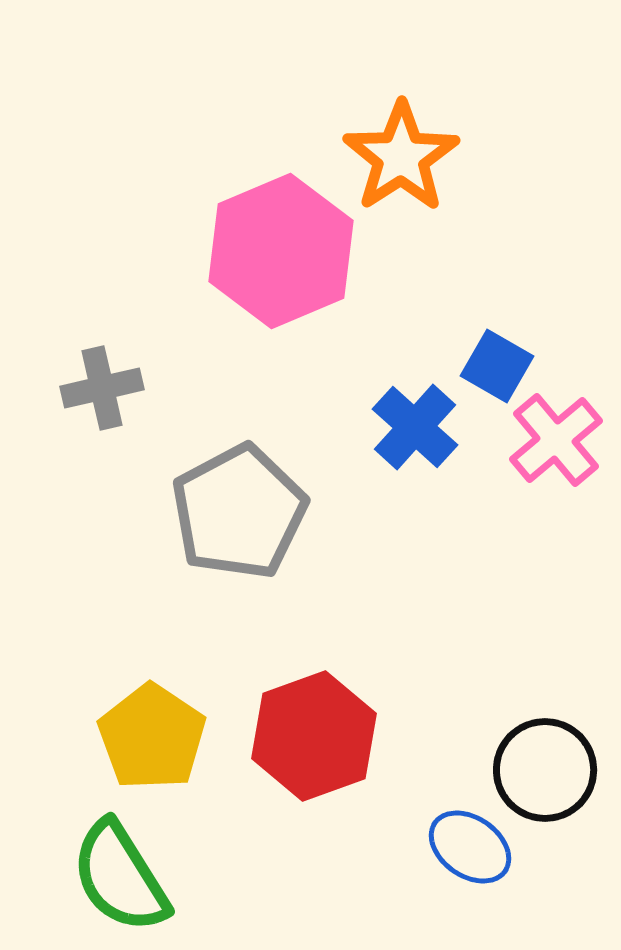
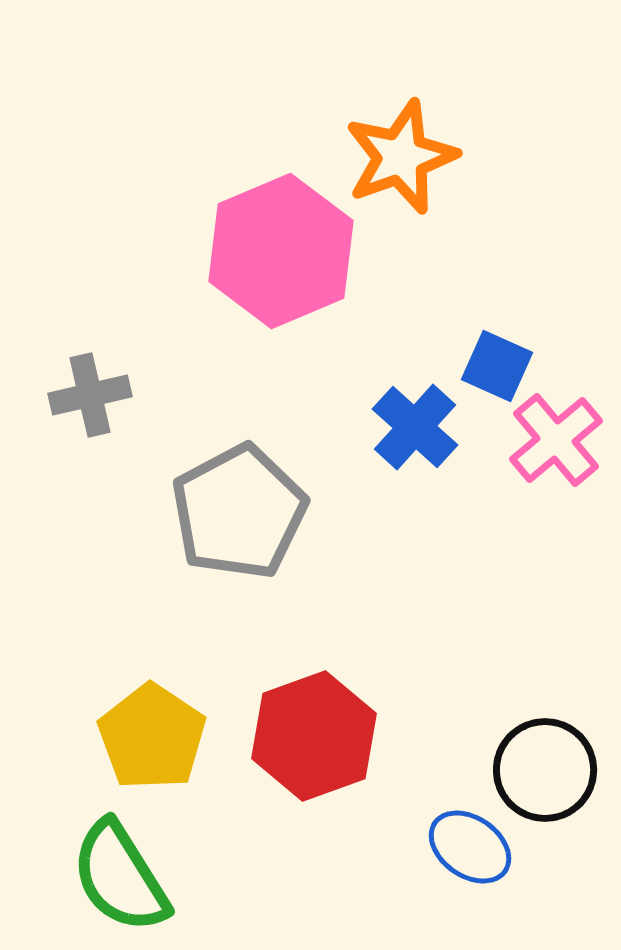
orange star: rotated 13 degrees clockwise
blue square: rotated 6 degrees counterclockwise
gray cross: moved 12 px left, 7 px down
